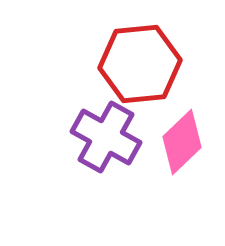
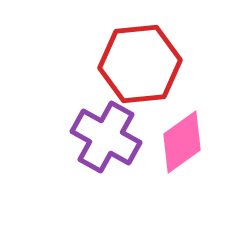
pink diamond: rotated 8 degrees clockwise
